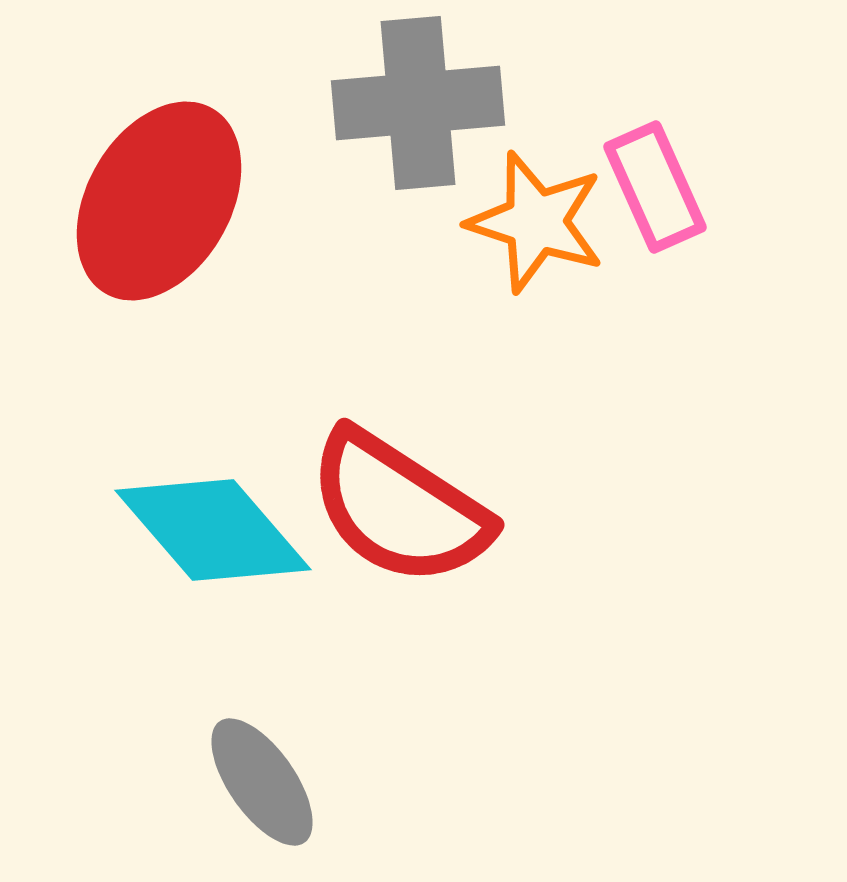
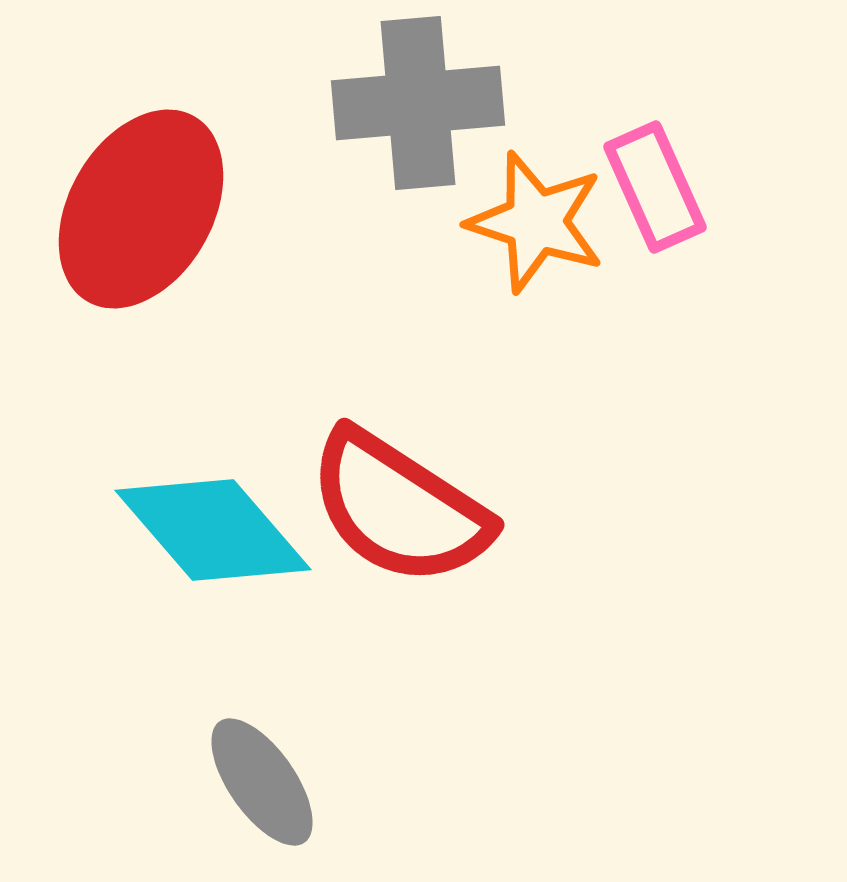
red ellipse: moved 18 px left, 8 px down
